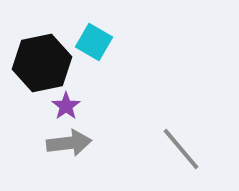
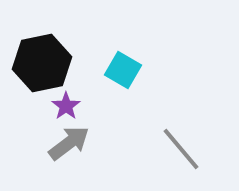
cyan square: moved 29 px right, 28 px down
gray arrow: rotated 30 degrees counterclockwise
